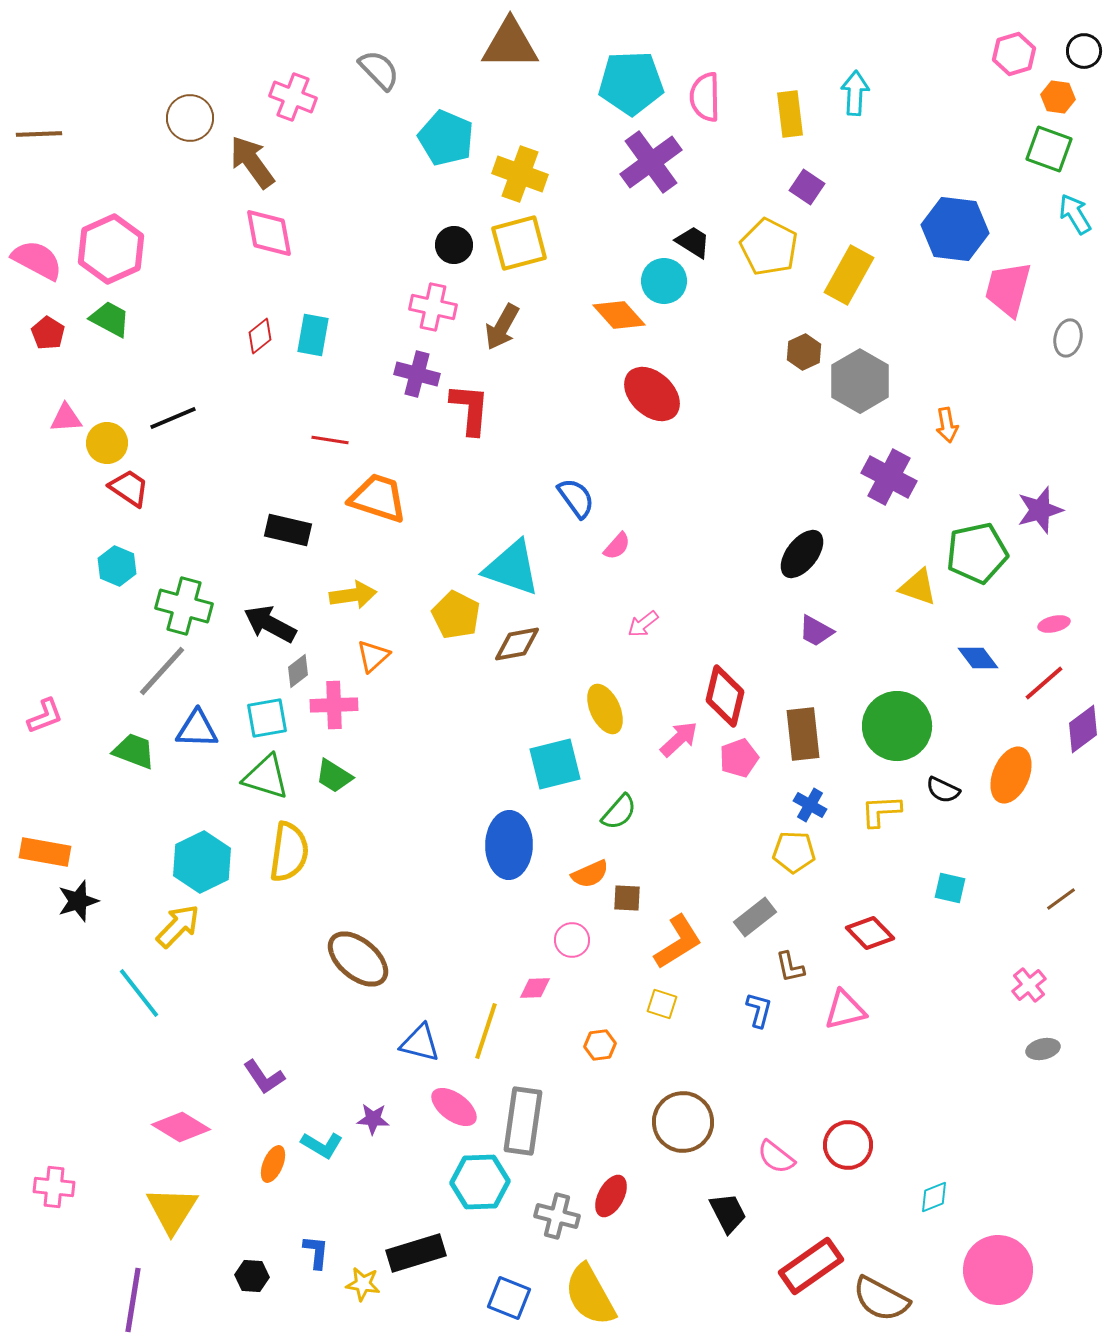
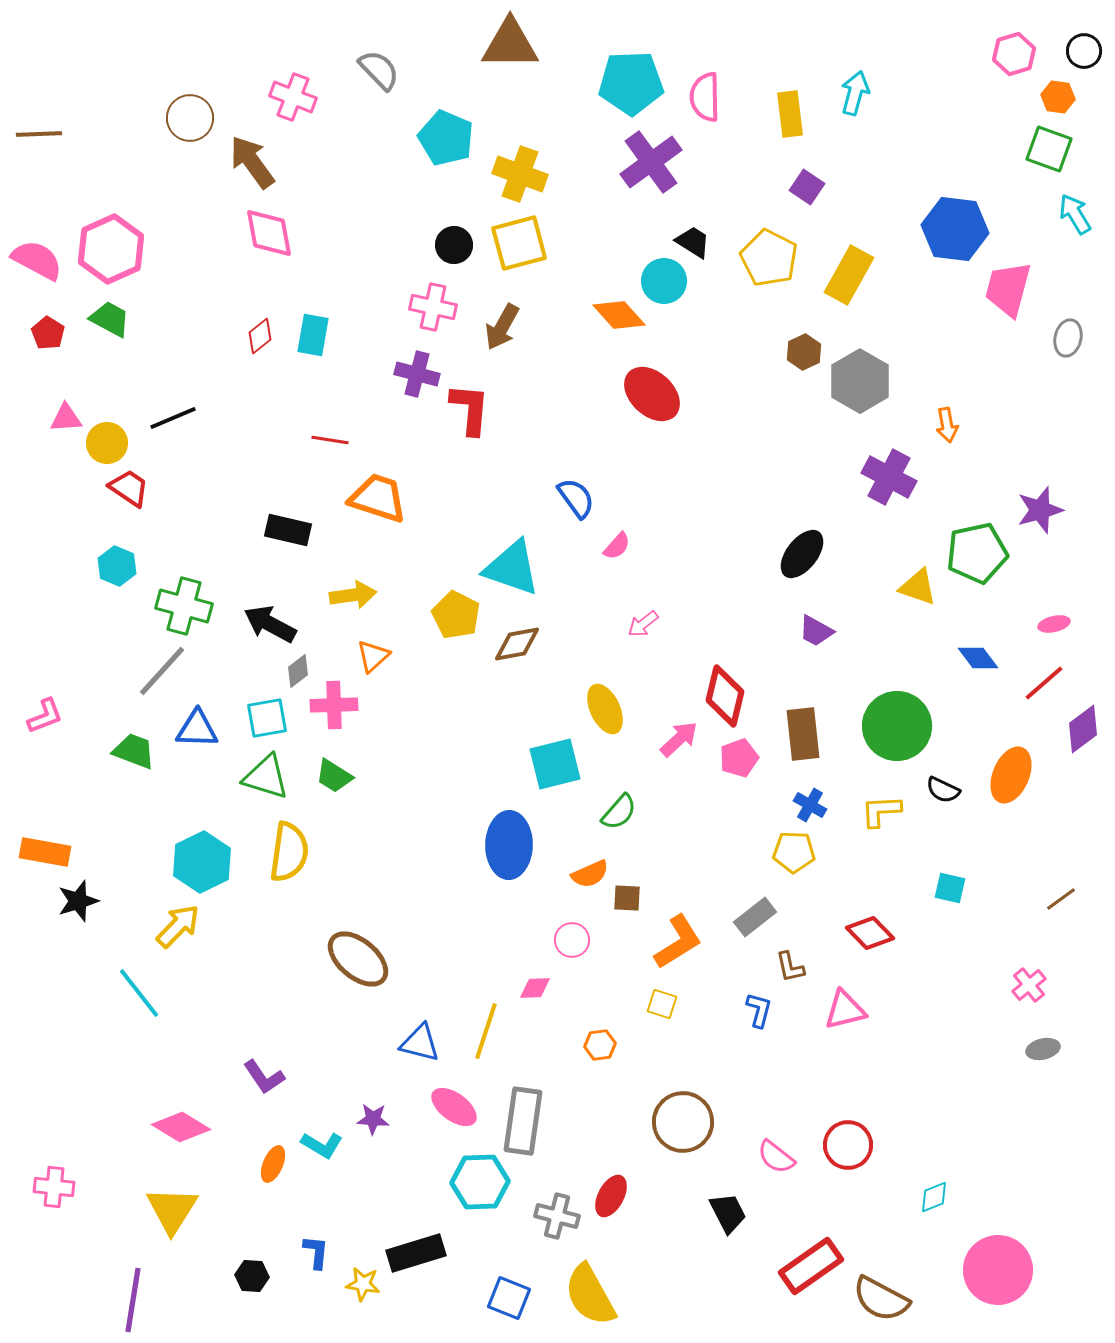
cyan arrow at (855, 93): rotated 12 degrees clockwise
yellow pentagon at (769, 247): moved 11 px down
